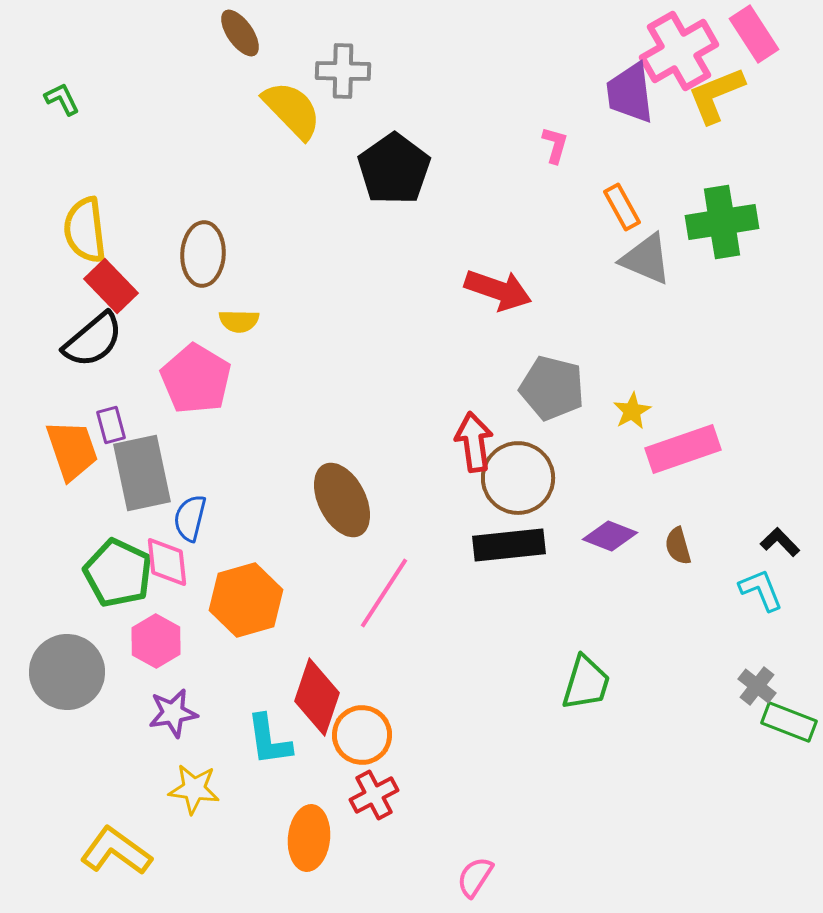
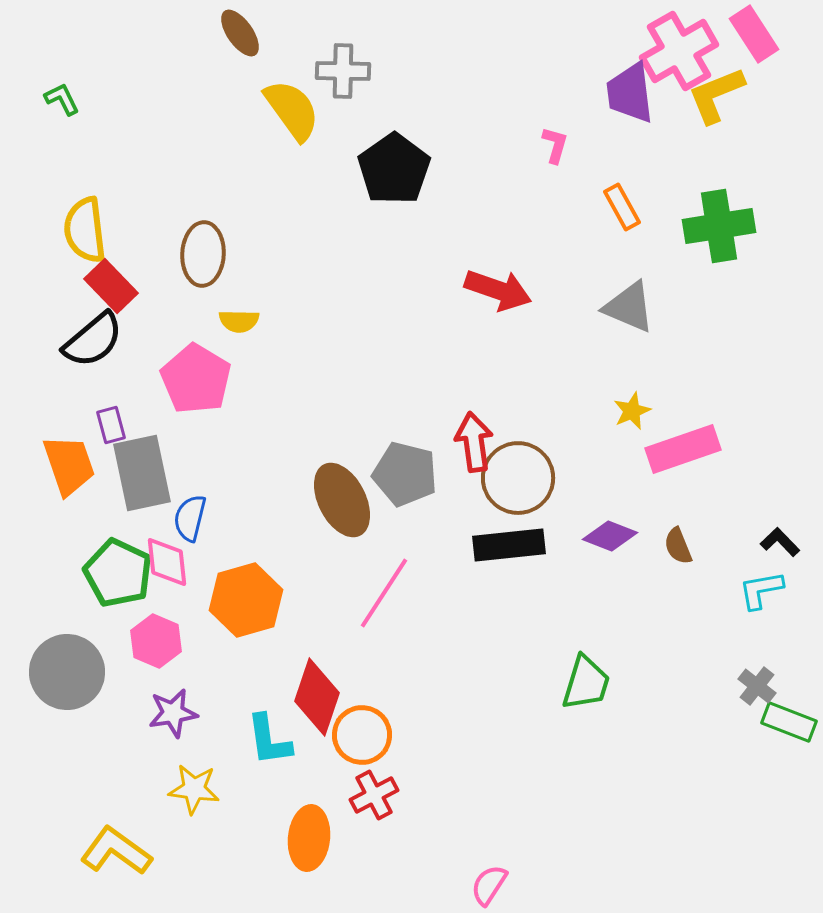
yellow semicircle at (292, 110): rotated 8 degrees clockwise
green cross at (722, 222): moved 3 px left, 4 px down
gray triangle at (646, 259): moved 17 px left, 48 px down
gray pentagon at (552, 388): moved 147 px left, 86 px down
yellow star at (632, 411): rotated 6 degrees clockwise
orange trapezoid at (72, 450): moved 3 px left, 15 px down
brown semicircle at (678, 546): rotated 6 degrees counterclockwise
cyan L-shape at (761, 590): rotated 78 degrees counterclockwise
pink hexagon at (156, 641): rotated 6 degrees counterclockwise
pink semicircle at (475, 877): moved 14 px right, 8 px down
